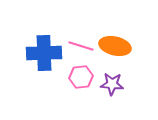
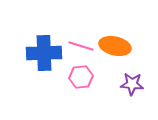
purple star: moved 20 px right
